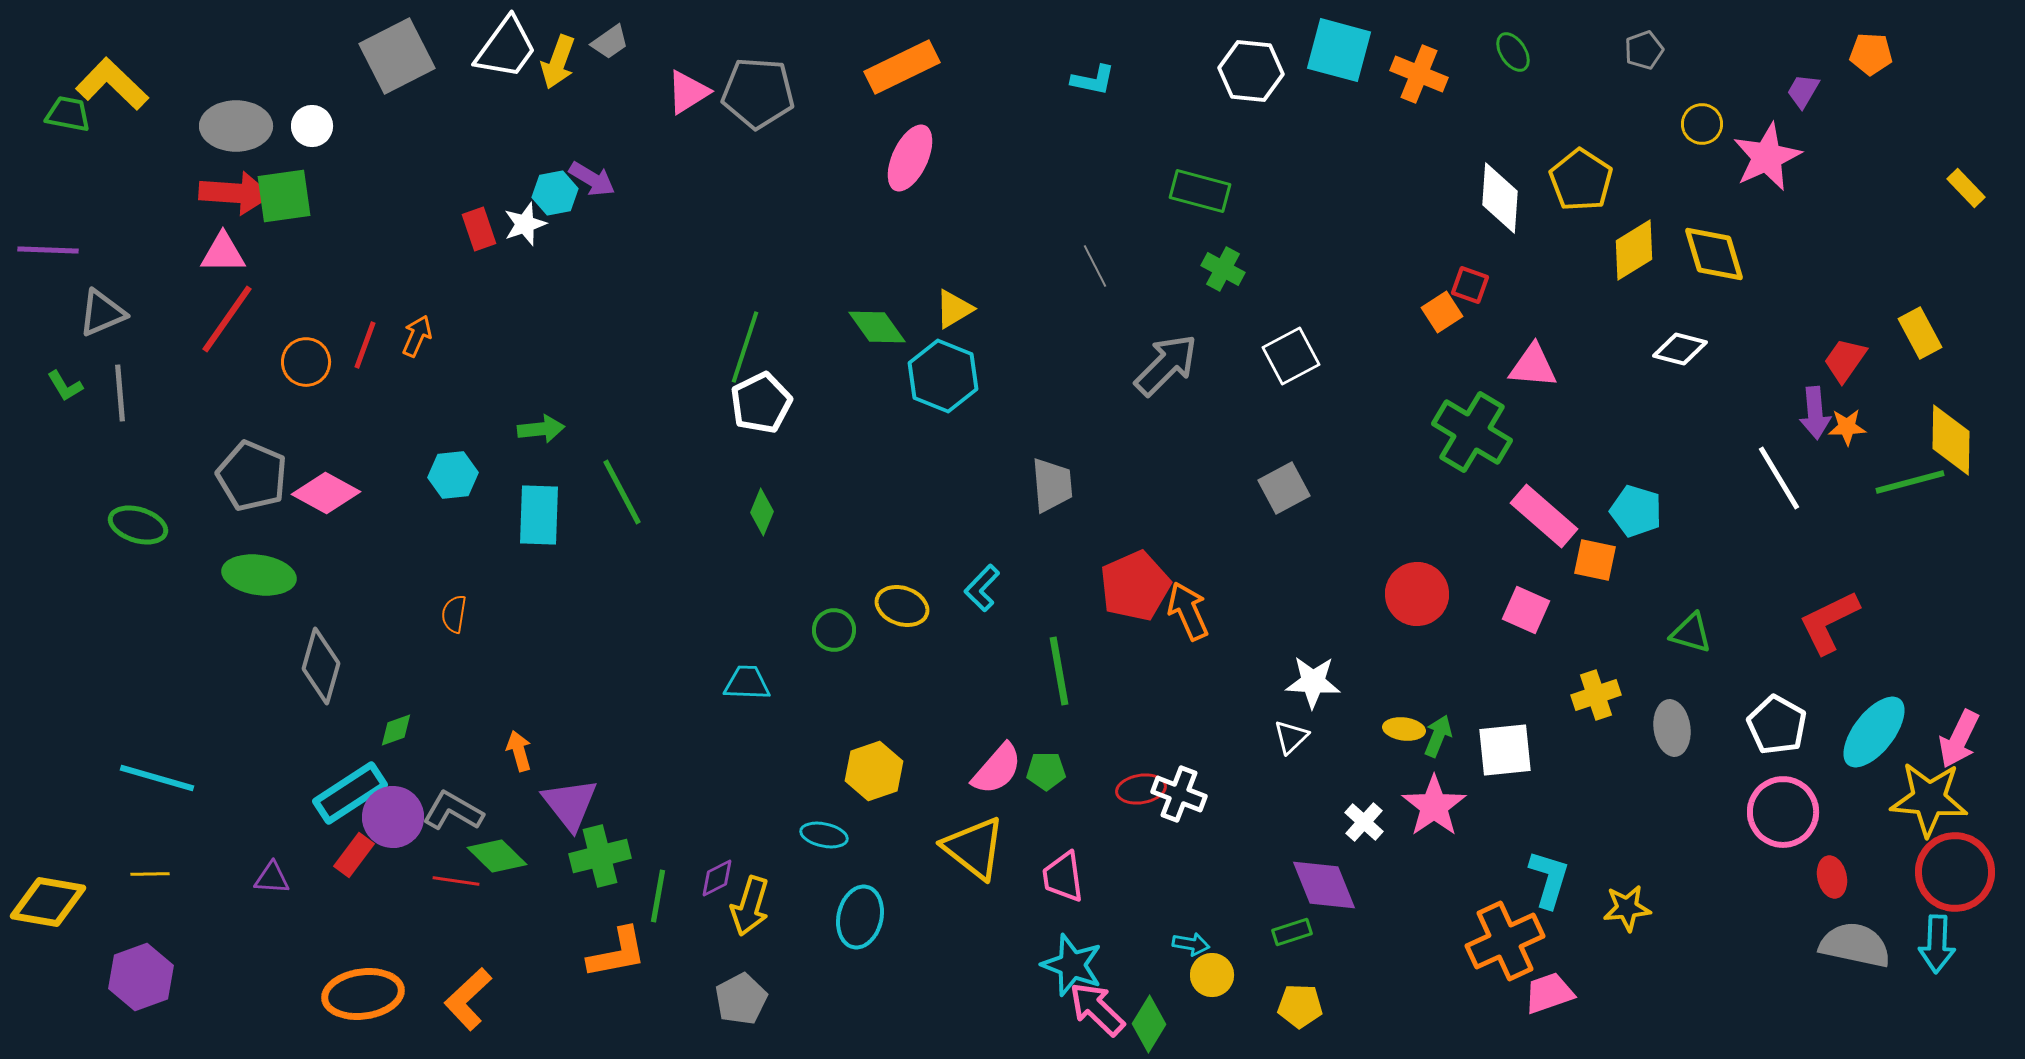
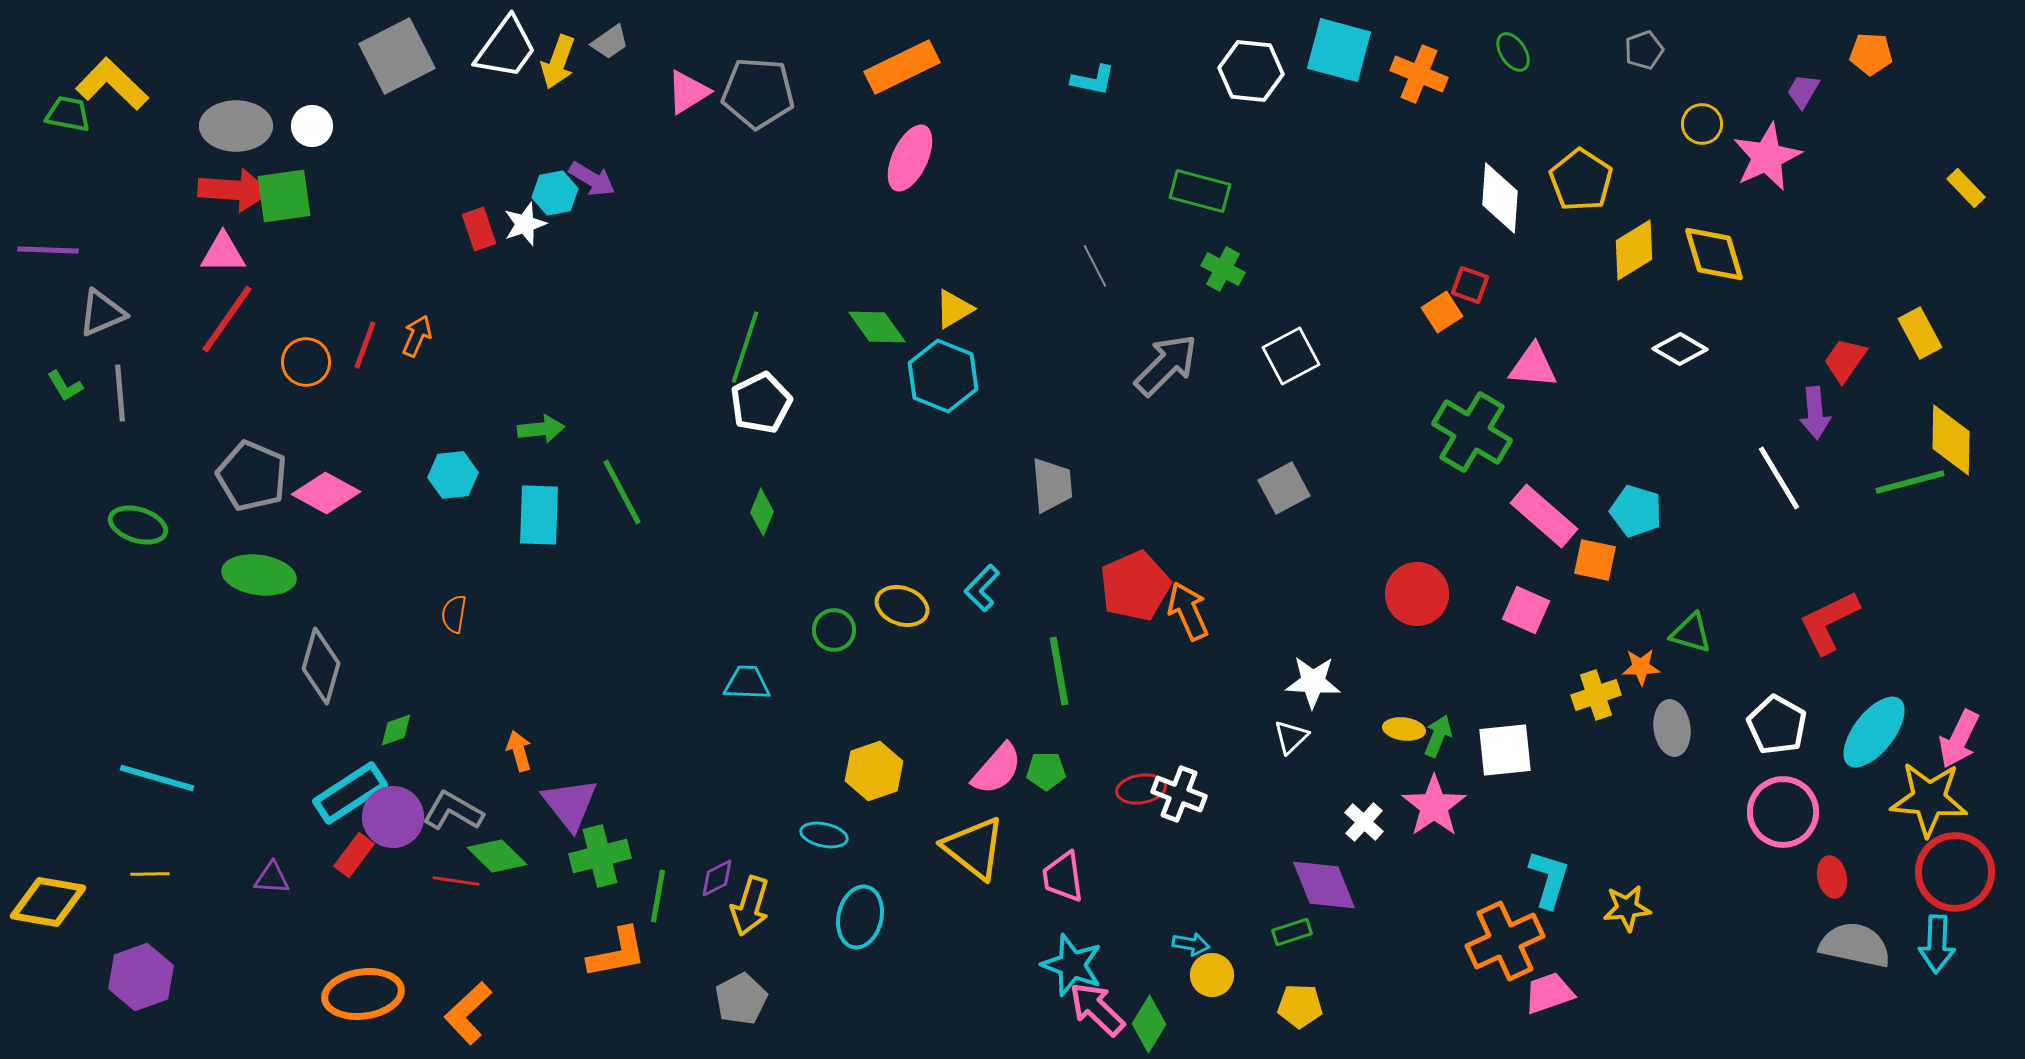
red arrow at (235, 193): moved 1 px left, 3 px up
white diamond at (1680, 349): rotated 16 degrees clockwise
orange star at (1847, 427): moved 206 px left, 240 px down
orange L-shape at (468, 999): moved 14 px down
